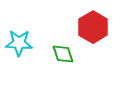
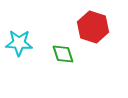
red hexagon: rotated 12 degrees counterclockwise
